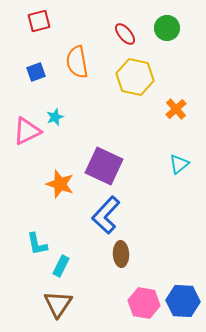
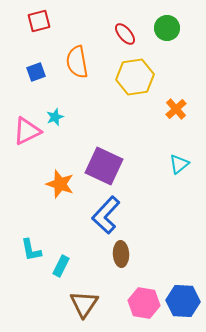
yellow hexagon: rotated 21 degrees counterclockwise
cyan L-shape: moved 6 px left, 6 px down
brown triangle: moved 26 px right
